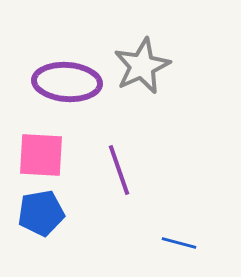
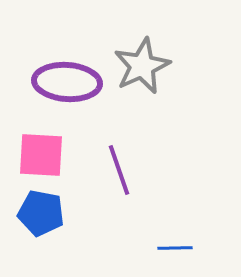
blue pentagon: rotated 21 degrees clockwise
blue line: moved 4 px left, 5 px down; rotated 16 degrees counterclockwise
